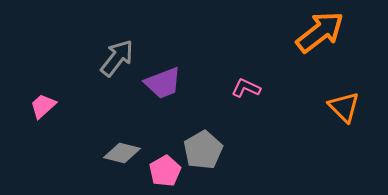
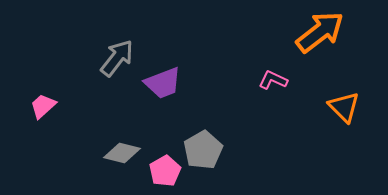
pink L-shape: moved 27 px right, 8 px up
